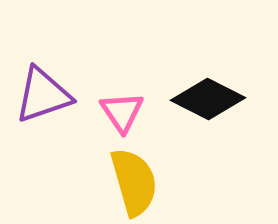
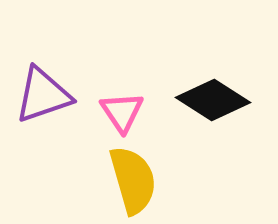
black diamond: moved 5 px right, 1 px down; rotated 6 degrees clockwise
yellow semicircle: moved 1 px left, 2 px up
